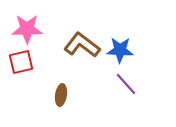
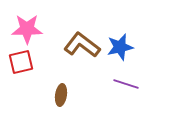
blue star: moved 3 px up; rotated 16 degrees counterclockwise
purple line: rotated 30 degrees counterclockwise
